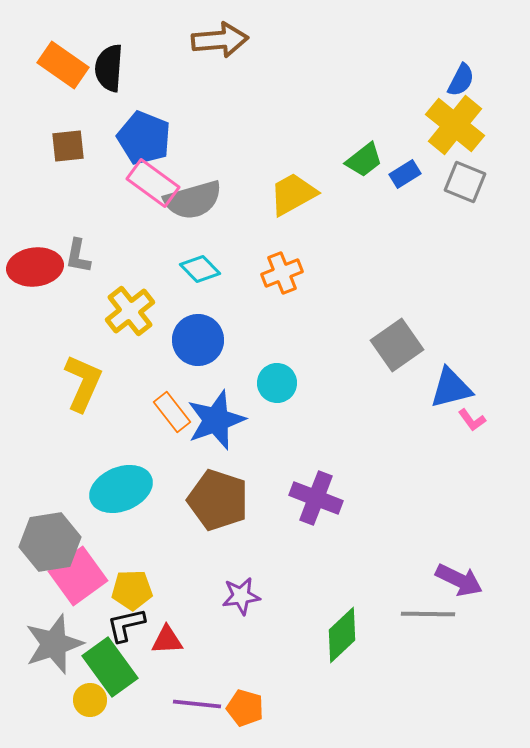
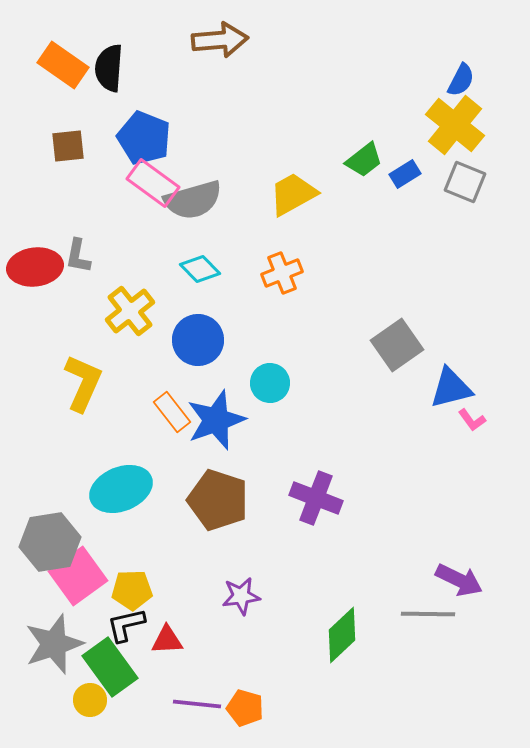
cyan circle at (277, 383): moved 7 px left
